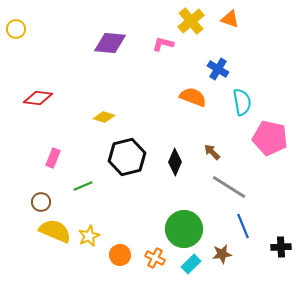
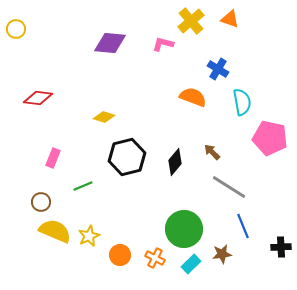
black diamond: rotated 16 degrees clockwise
